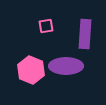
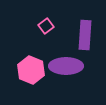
pink square: rotated 28 degrees counterclockwise
purple rectangle: moved 1 px down
